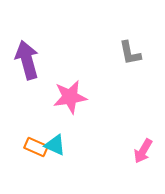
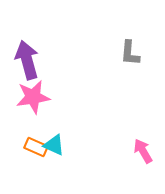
gray L-shape: rotated 16 degrees clockwise
pink star: moved 37 px left
cyan triangle: moved 1 px left
pink arrow: rotated 120 degrees clockwise
